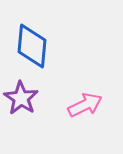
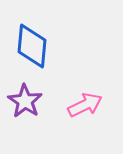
purple star: moved 4 px right, 3 px down
